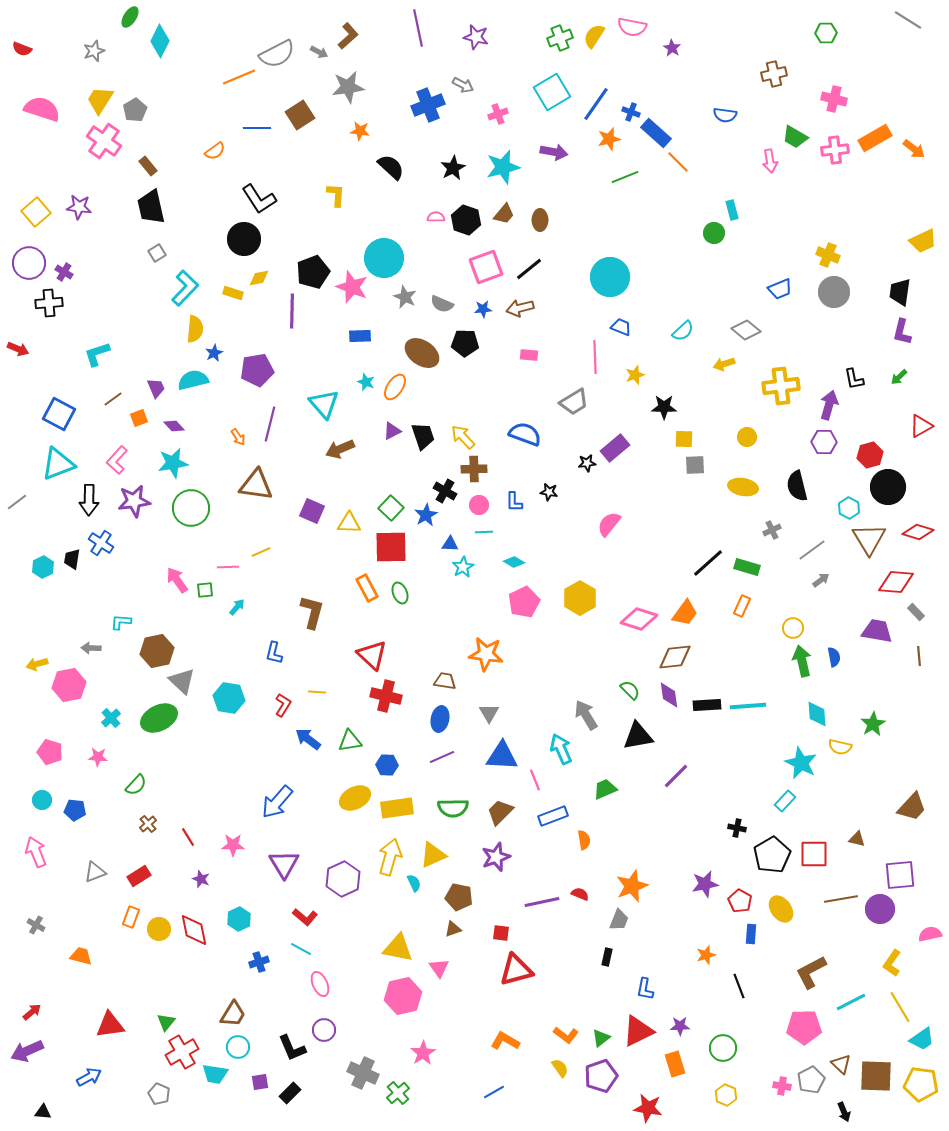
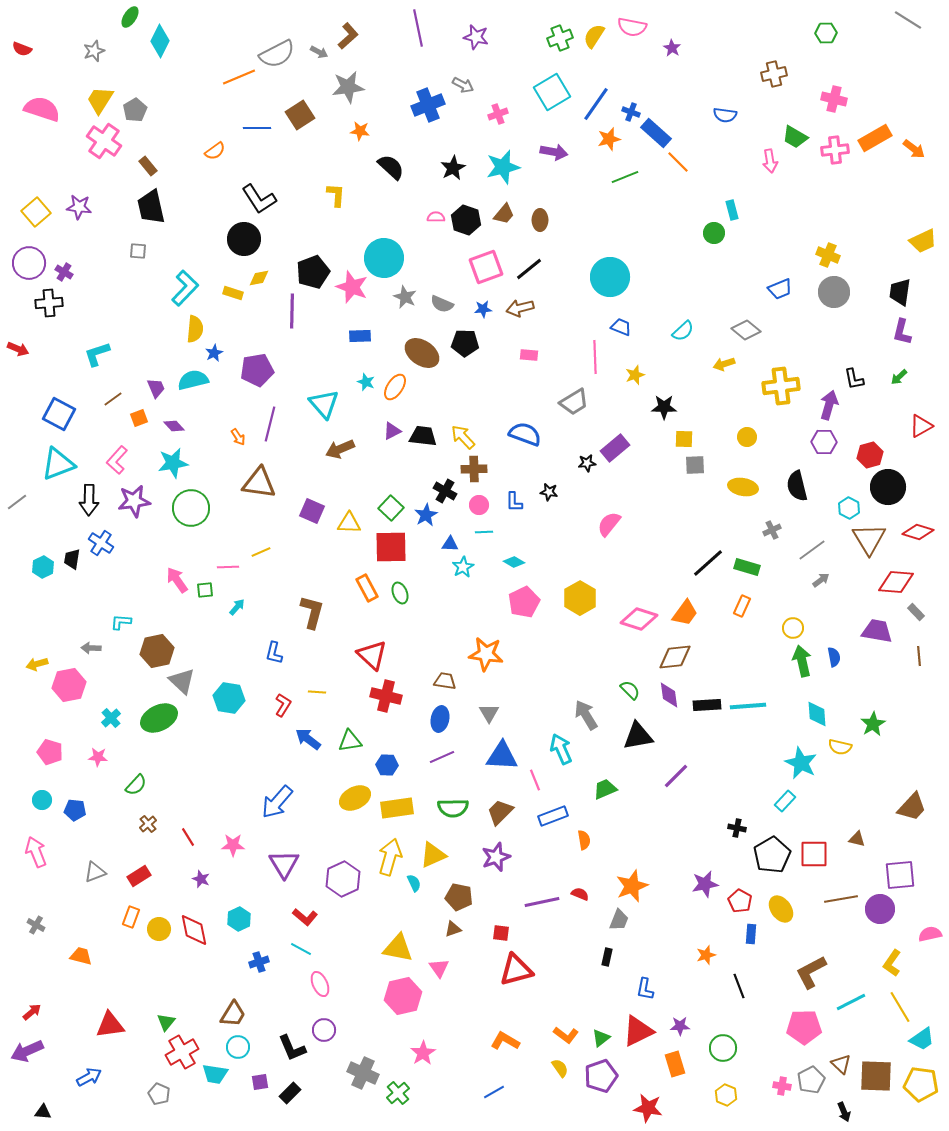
gray square at (157, 253): moved 19 px left, 2 px up; rotated 36 degrees clockwise
black trapezoid at (423, 436): rotated 64 degrees counterclockwise
brown triangle at (256, 485): moved 3 px right, 2 px up
